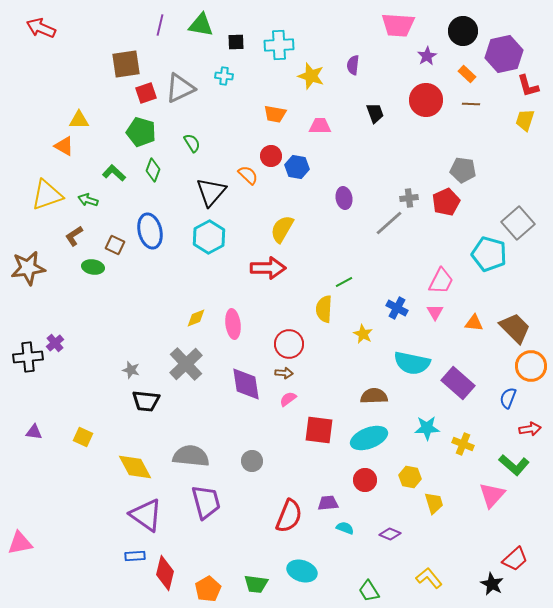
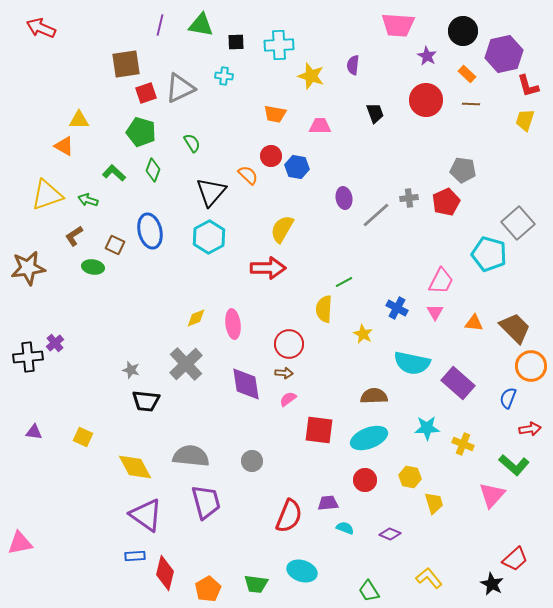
purple star at (427, 56): rotated 12 degrees counterclockwise
gray line at (389, 223): moved 13 px left, 8 px up
